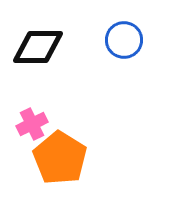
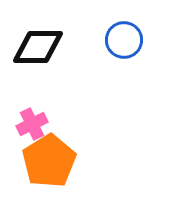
orange pentagon: moved 11 px left, 3 px down; rotated 8 degrees clockwise
